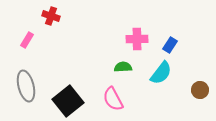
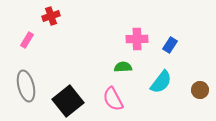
red cross: rotated 36 degrees counterclockwise
cyan semicircle: moved 9 px down
